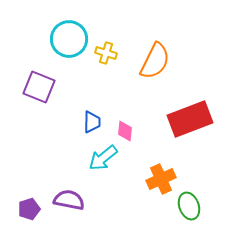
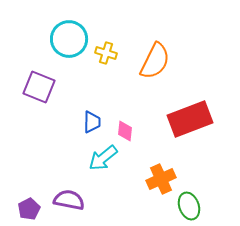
purple pentagon: rotated 10 degrees counterclockwise
